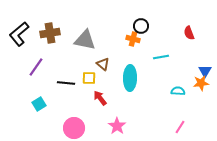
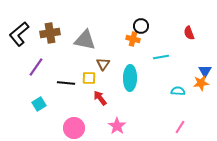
brown triangle: rotated 24 degrees clockwise
